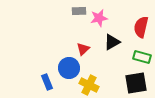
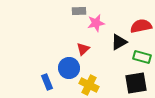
pink star: moved 3 px left, 5 px down
red semicircle: moved 1 px up; rotated 65 degrees clockwise
black triangle: moved 7 px right
